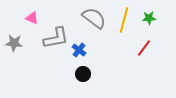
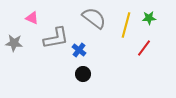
yellow line: moved 2 px right, 5 px down
